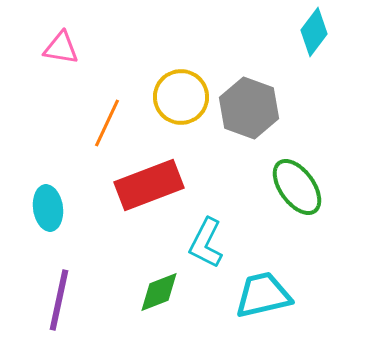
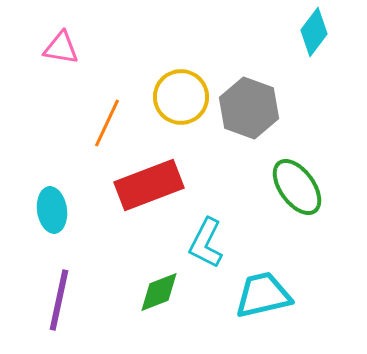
cyan ellipse: moved 4 px right, 2 px down
